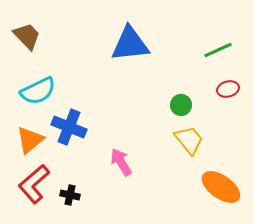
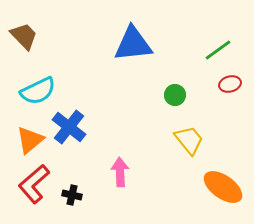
brown trapezoid: moved 3 px left
blue triangle: moved 3 px right
green line: rotated 12 degrees counterclockwise
red ellipse: moved 2 px right, 5 px up
green circle: moved 6 px left, 10 px up
blue cross: rotated 16 degrees clockwise
pink arrow: moved 1 px left, 10 px down; rotated 28 degrees clockwise
orange ellipse: moved 2 px right
black cross: moved 2 px right
